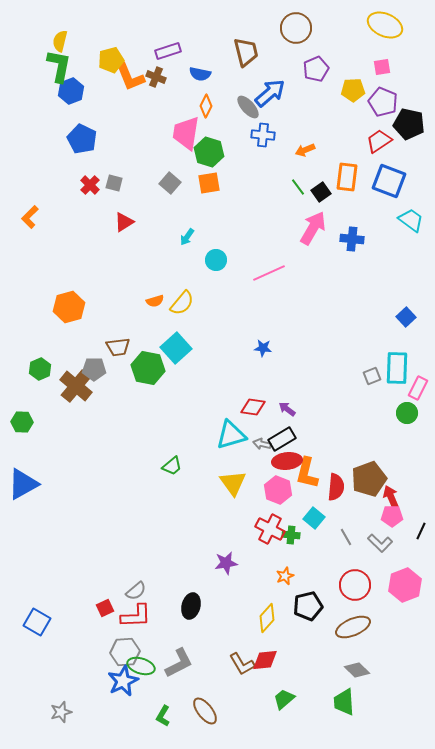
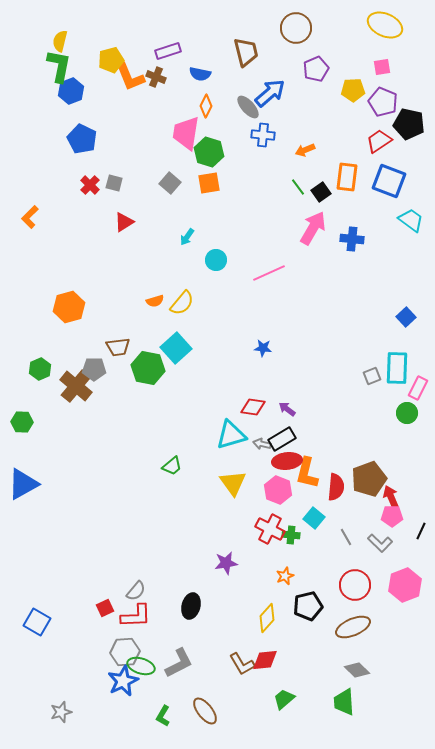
gray semicircle at (136, 591): rotated 10 degrees counterclockwise
